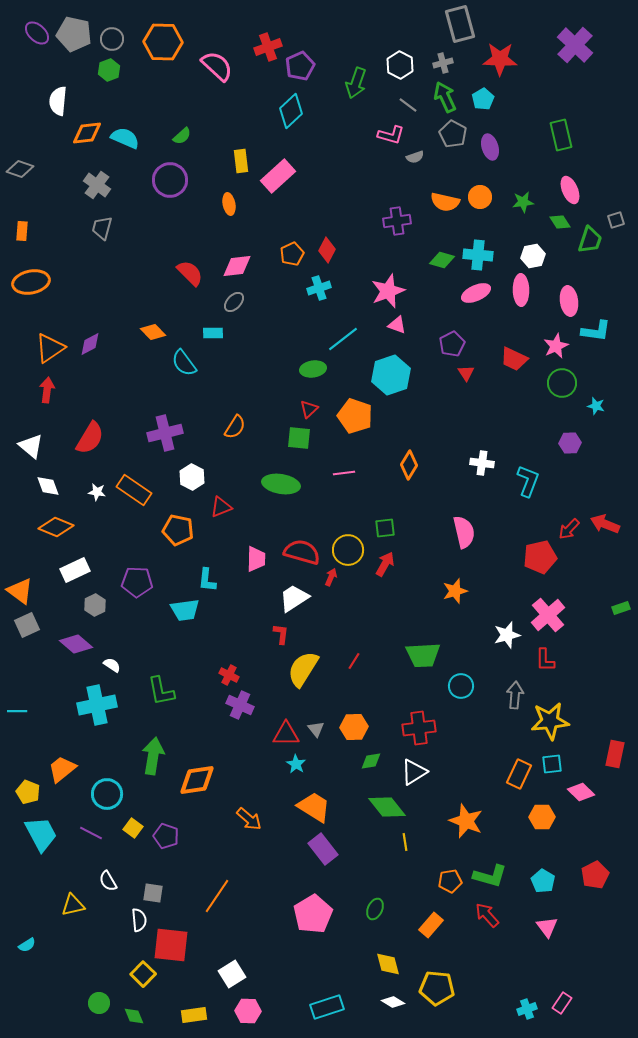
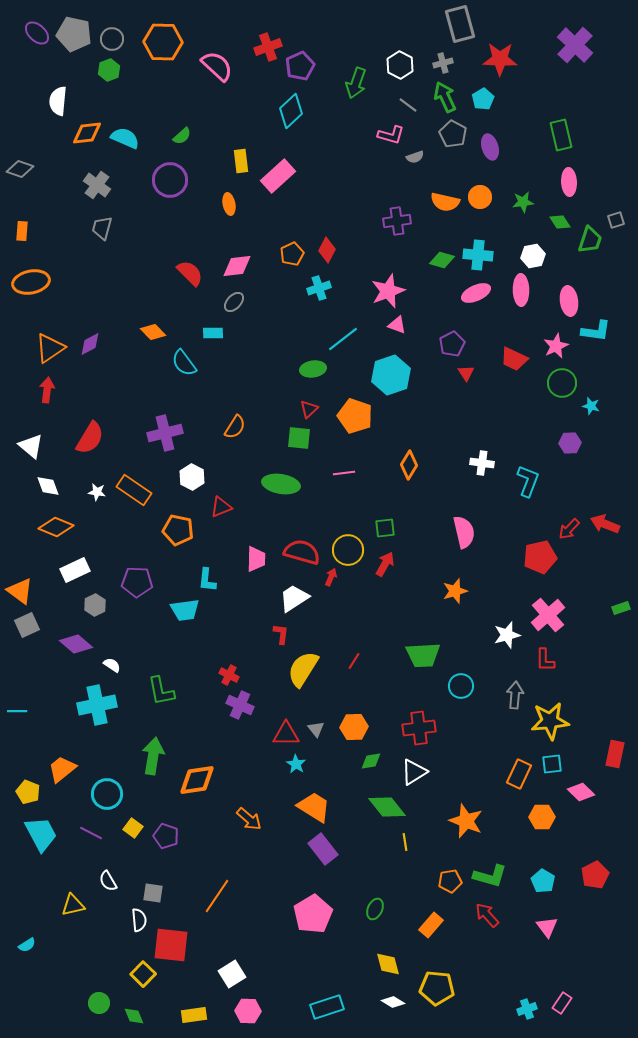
pink ellipse at (570, 190): moved 1 px left, 8 px up; rotated 20 degrees clockwise
cyan star at (596, 406): moved 5 px left
